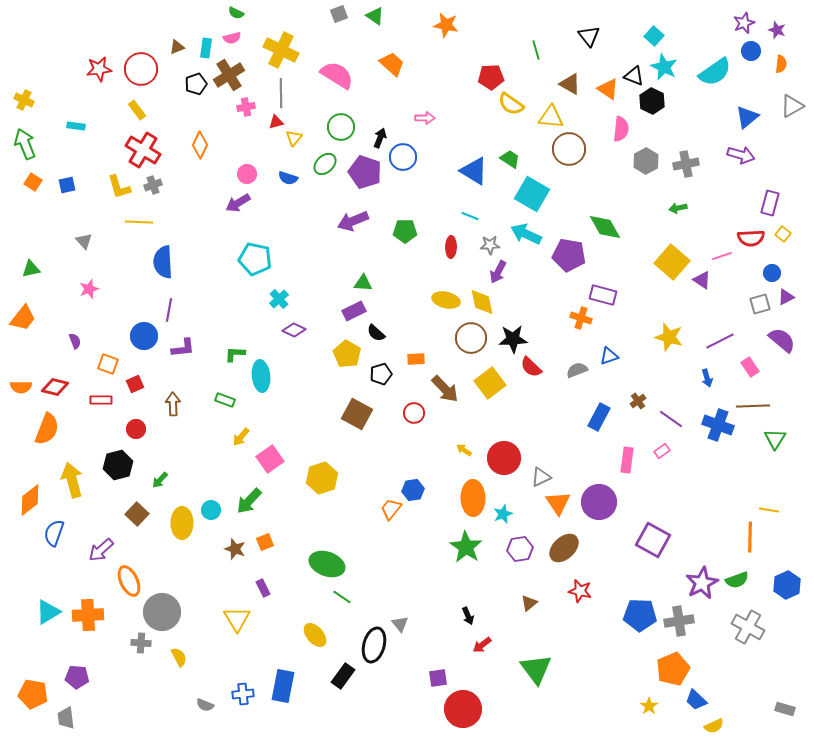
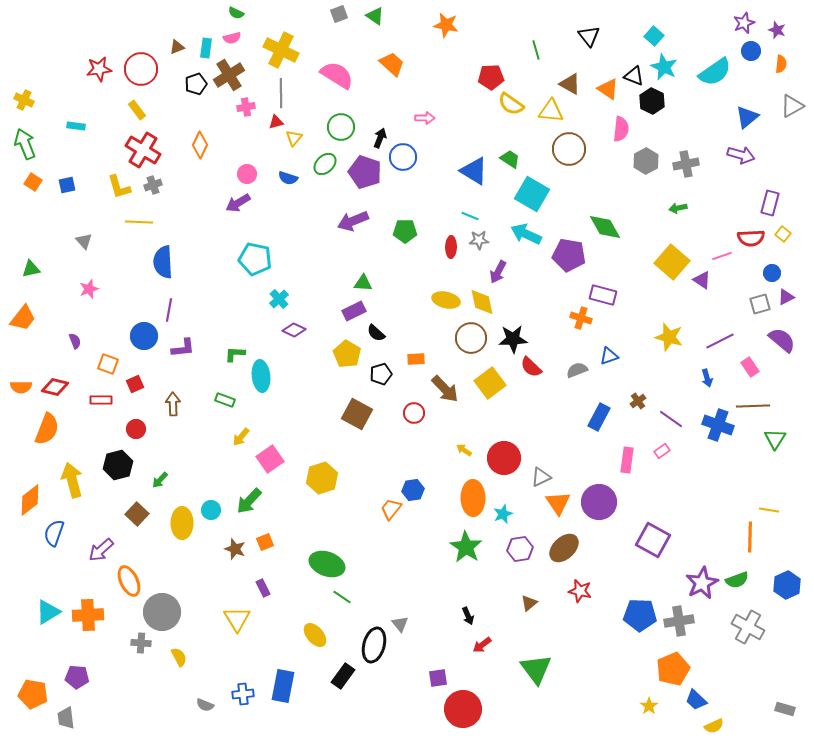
yellow triangle at (551, 117): moved 6 px up
gray star at (490, 245): moved 11 px left, 5 px up
